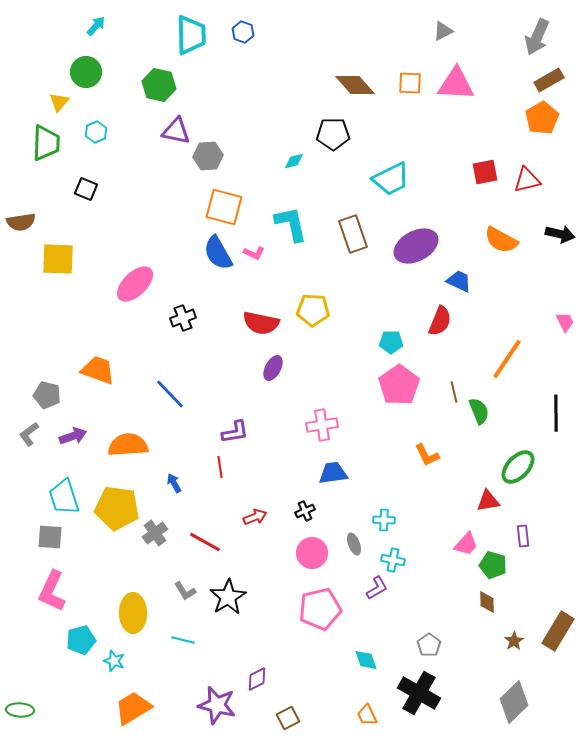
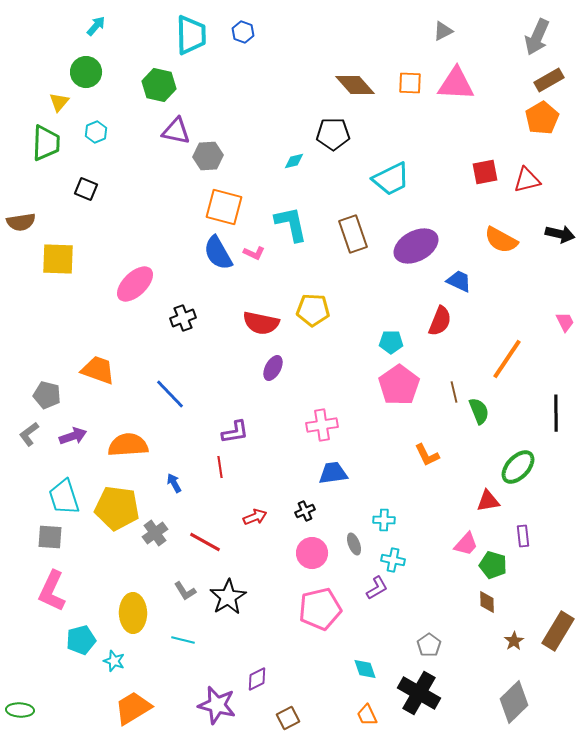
cyan diamond at (366, 660): moved 1 px left, 9 px down
